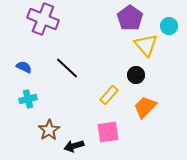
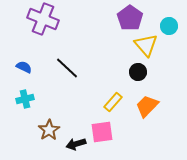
black circle: moved 2 px right, 3 px up
yellow rectangle: moved 4 px right, 7 px down
cyan cross: moved 3 px left
orange trapezoid: moved 2 px right, 1 px up
pink square: moved 6 px left
black arrow: moved 2 px right, 2 px up
